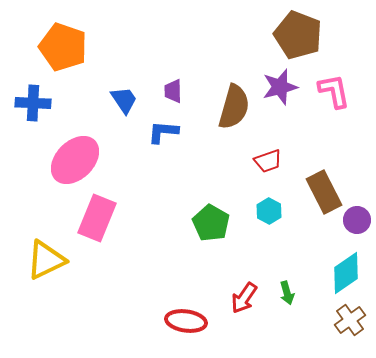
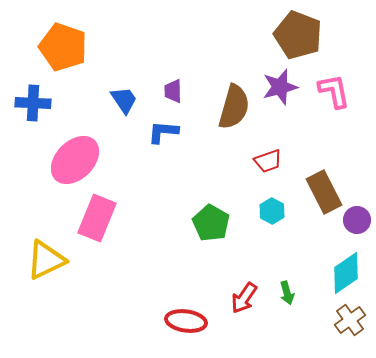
cyan hexagon: moved 3 px right
